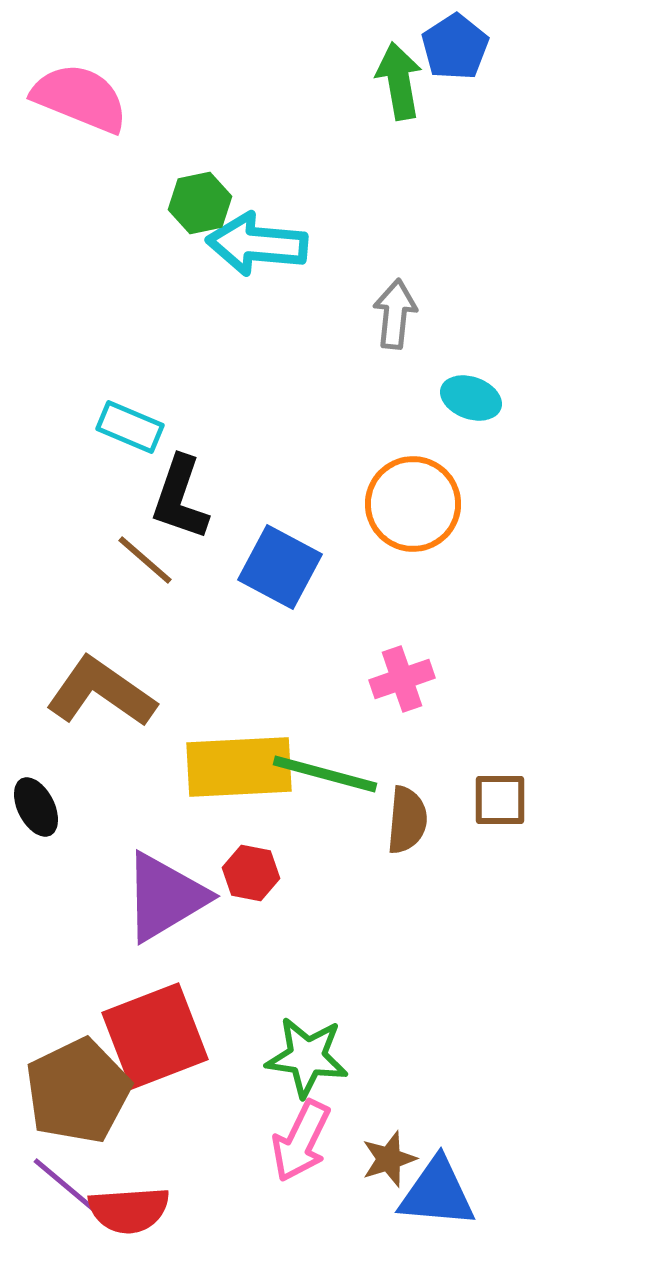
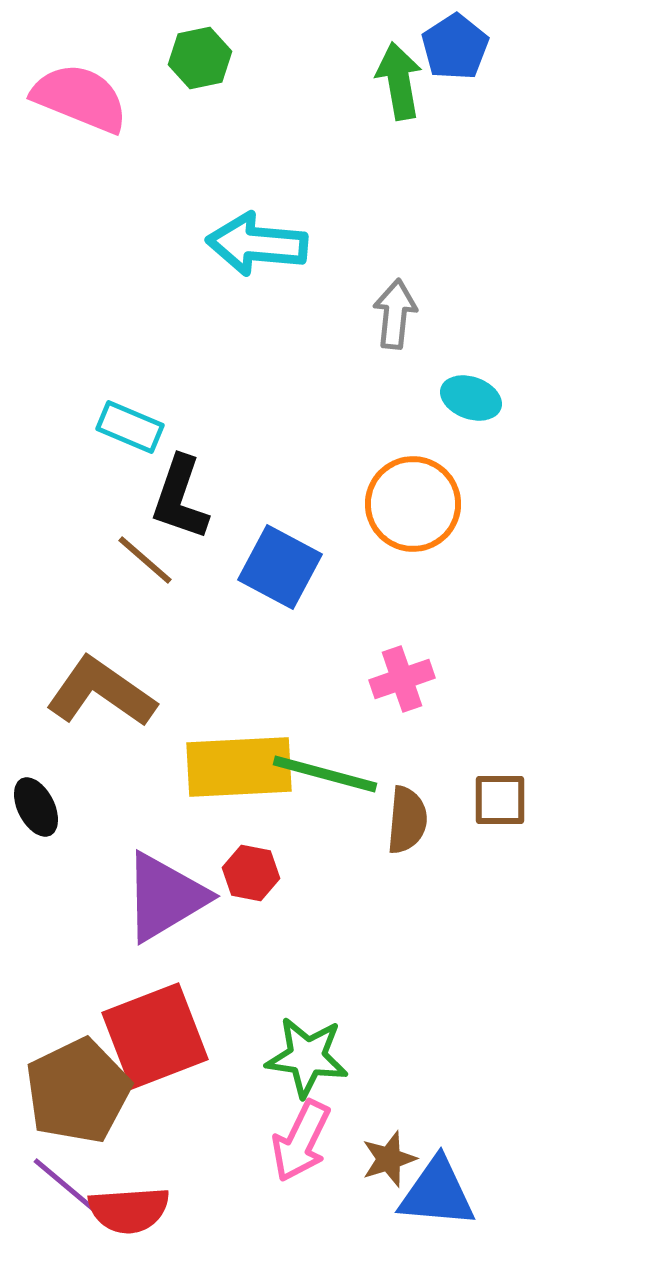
green hexagon: moved 145 px up
